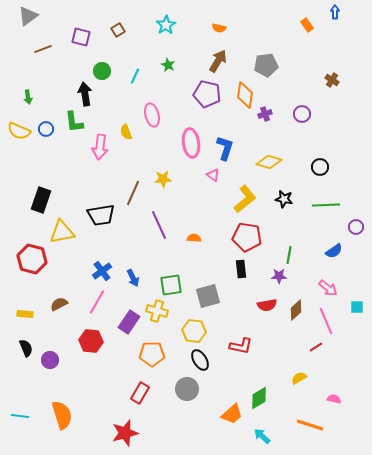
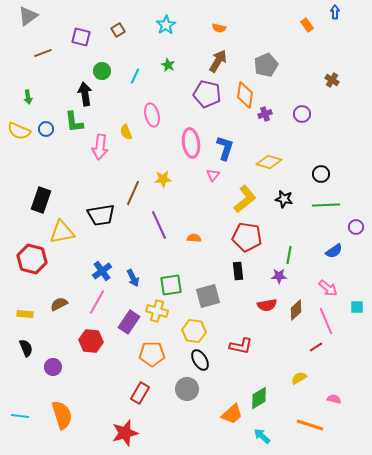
brown line at (43, 49): moved 4 px down
gray pentagon at (266, 65): rotated 15 degrees counterclockwise
black circle at (320, 167): moved 1 px right, 7 px down
pink triangle at (213, 175): rotated 32 degrees clockwise
black rectangle at (241, 269): moved 3 px left, 2 px down
purple circle at (50, 360): moved 3 px right, 7 px down
